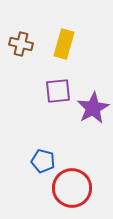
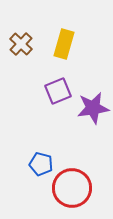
brown cross: rotated 30 degrees clockwise
purple square: rotated 16 degrees counterclockwise
purple star: rotated 20 degrees clockwise
blue pentagon: moved 2 px left, 3 px down
